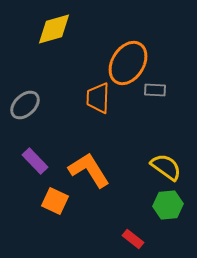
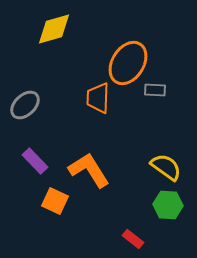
green hexagon: rotated 8 degrees clockwise
